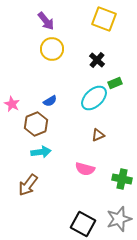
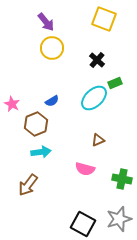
purple arrow: moved 1 px down
yellow circle: moved 1 px up
blue semicircle: moved 2 px right
brown triangle: moved 5 px down
